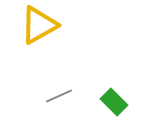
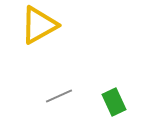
green rectangle: rotated 20 degrees clockwise
